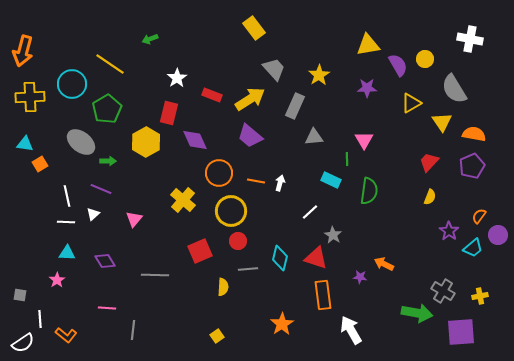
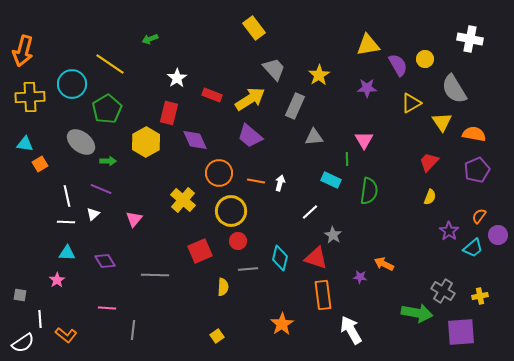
purple pentagon at (472, 166): moved 5 px right, 4 px down
